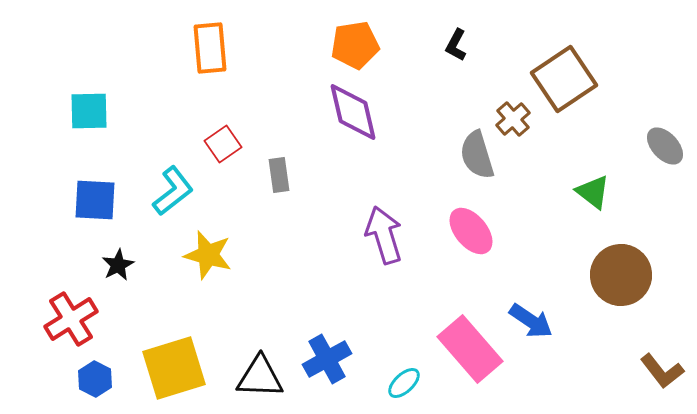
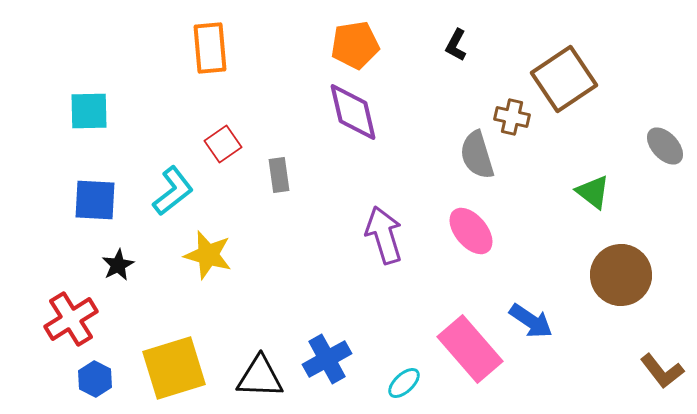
brown cross: moved 1 px left, 2 px up; rotated 36 degrees counterclockwise
